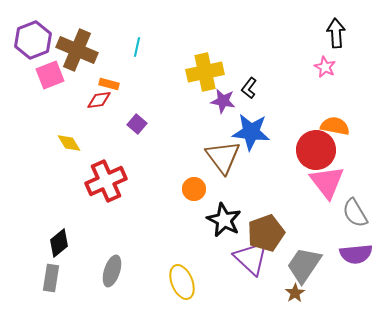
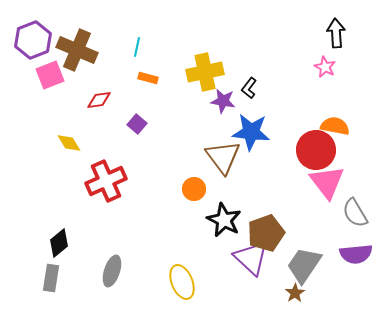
orange rectangle: moved 39 px right, 6 px up
